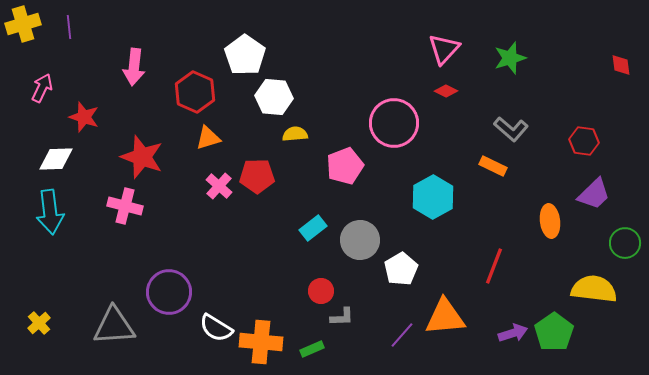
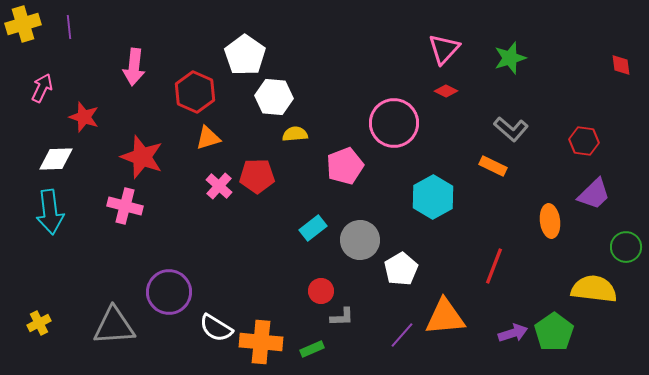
green circle at (625, 243): moved 1 px right, 4 px down
yellow cross at (39, 323): rotated 15 degrees clockwise
